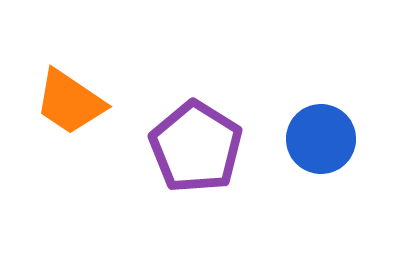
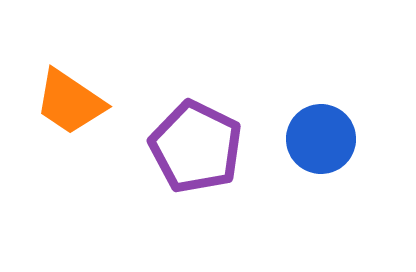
purple pentagon: rotated 6 degrees counterclockwise
